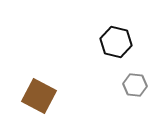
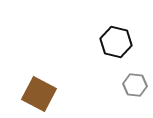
brown square: moved 2 px up
